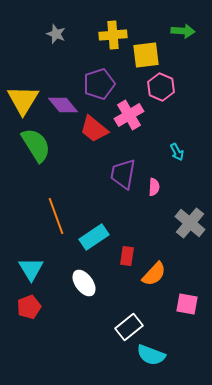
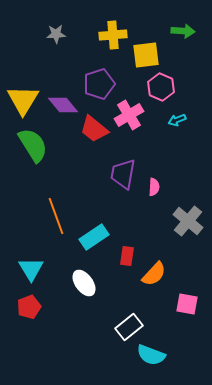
gray star: rotated 24 degrees counterclockwise
green semicircle: moved 3 px left
cyan arrow: moved 32 px up; rotated 96 degrees clockwise
gray cross: moved 2 px left, 2 px up
